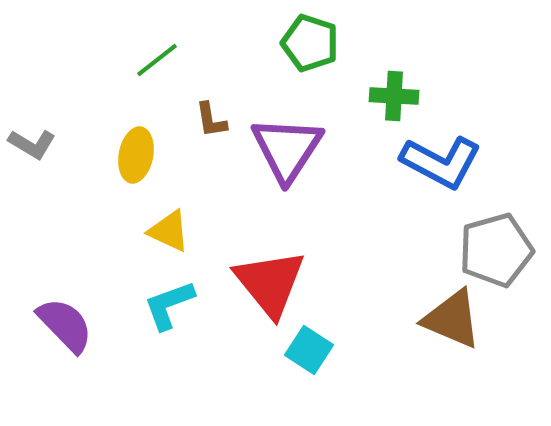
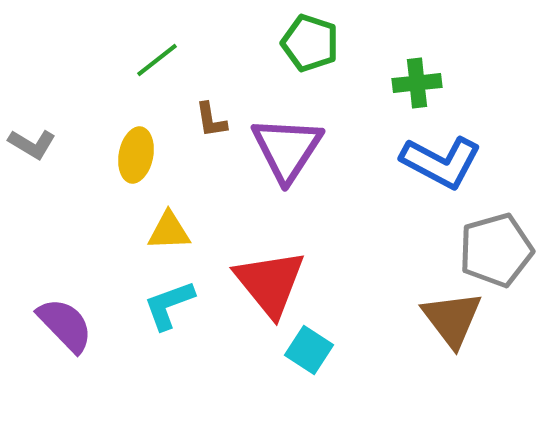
green cross: moved 23 px right, 13 px up; rotated 9 degrees counterclockwise
yellow triangle: rotated 27 degrees counterclockwise
brown triangle: rotated 30 degrees clockwise
